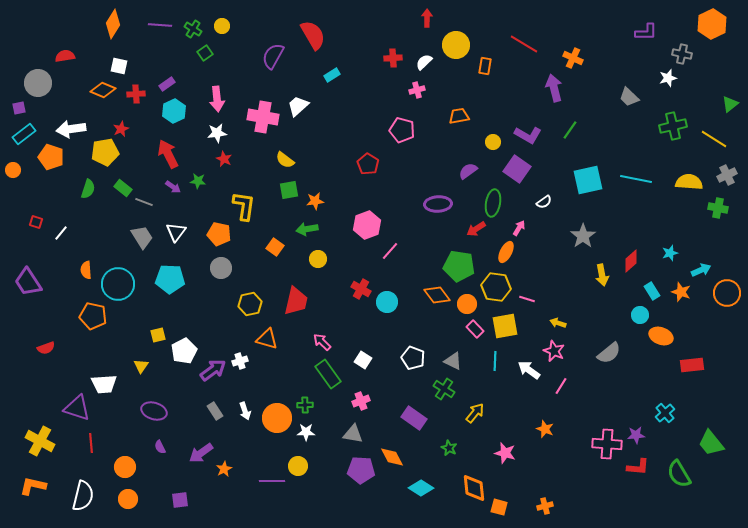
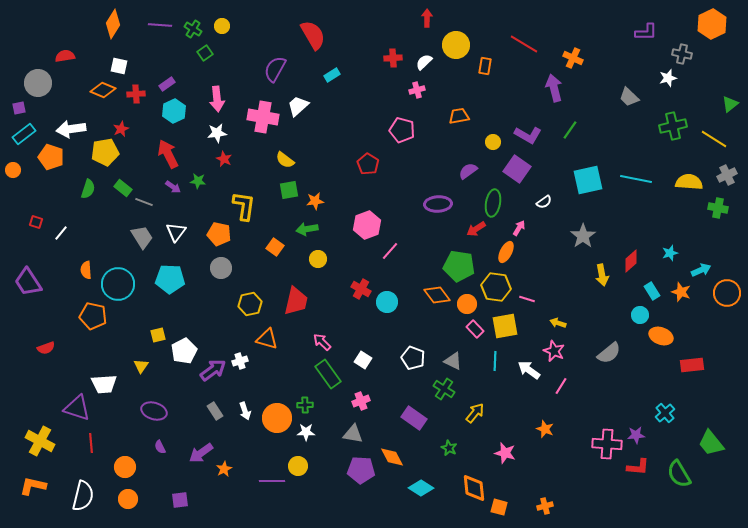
purple semicircle at (273, 56): moved 2 px right, 13 px down
